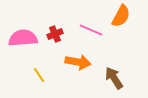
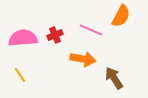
red cross: moved 1 px down
orange arrow: moved 5 px right, 3 px up
yellow line: moved 19 px left
